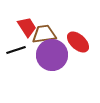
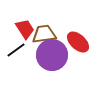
red trapezoid: moved 2 px left, 2 px down
black line: rotated 18 degrees counterclockwise
